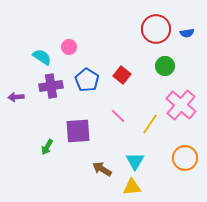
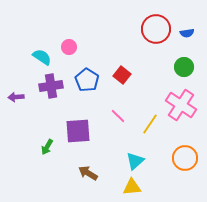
green circle: moved 19 px right, 1 px down
pink cross: rotated 8 degrees counterclockwise
cyan triangle: rotated 18 degrees clockwise
brown arrow: moved 14 px left, 4 px down
